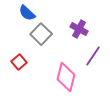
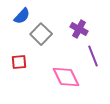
blue semicircle: moved 5 px left, 3 px down; rotated 90 degrees counterclockwise
purple line: rotated 55 degrees counterclockwise
red square: rotated 35 degrees clockwise
pink diamond: rotated 40 degrees counterclockwise
